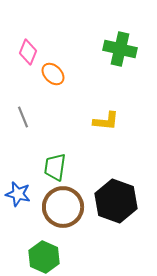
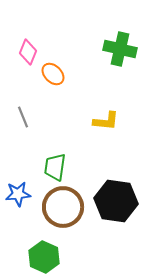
blue star: rotated 20 degrees counterclockwise
black hexagon: rotated 12 degrees counterclockwise
